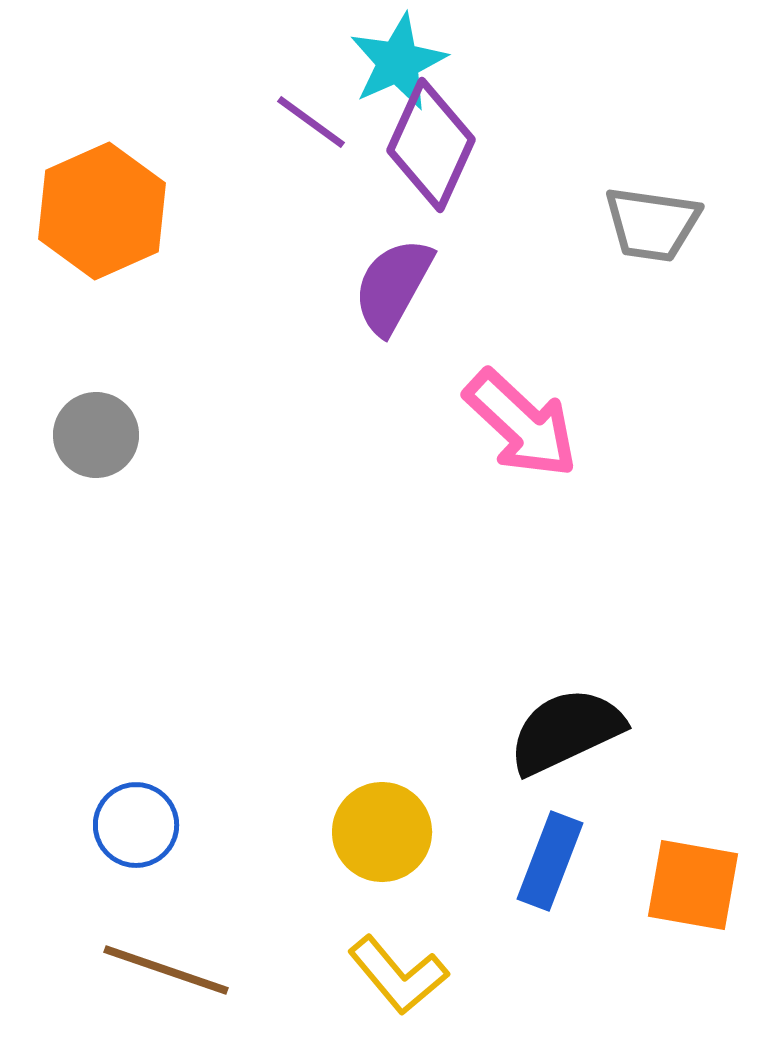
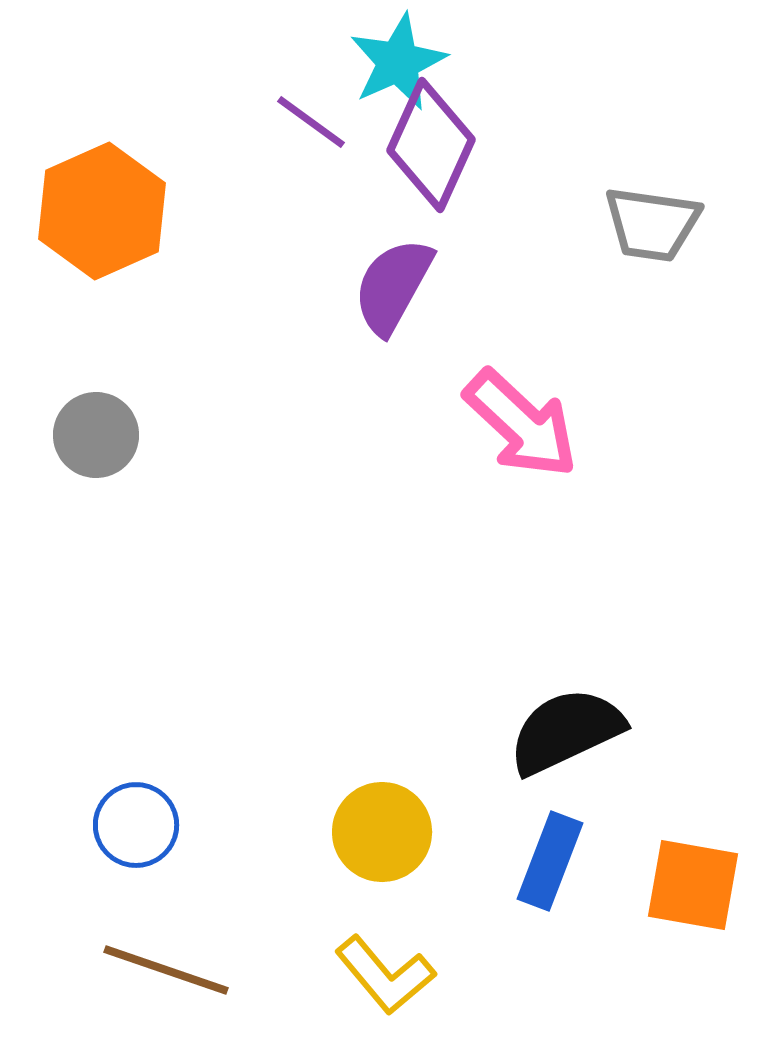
yellow L-shape: moved 13 px left
